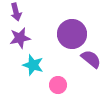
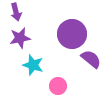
pink circle: moved 1 px down
